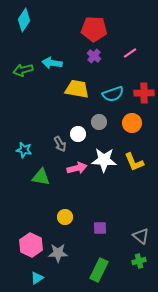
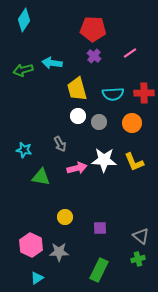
red pentagon: moved 1 px left
yellow trapezoid: rotated 115 degrees counterclockwise
cyan semicircle: rotated 15 degrees clockwise
white circle: moved 18 px up
gray star: moved 1 px right, 1 px up
green cross: moved 1 px left, 2 px up
